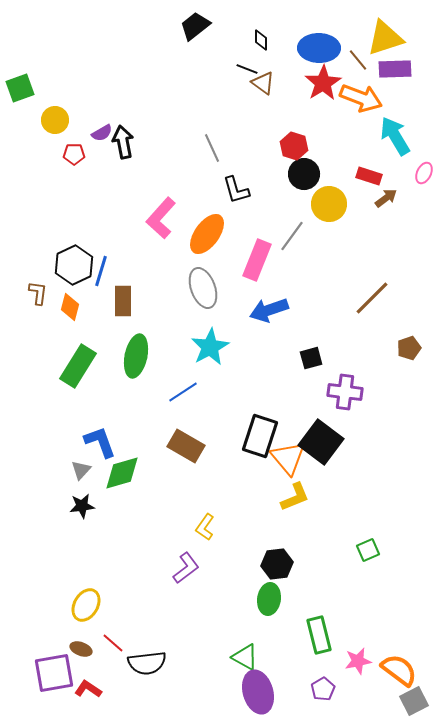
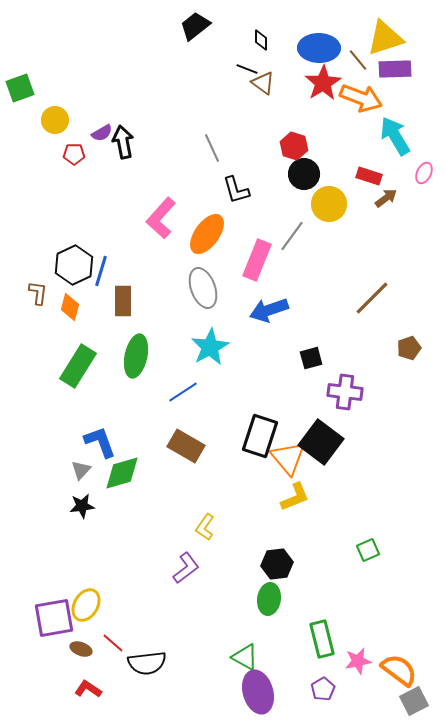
green rectangle at (319, 635): moved 3 px right, 4 px down
purple square at (54, 673): moved 55 px up
